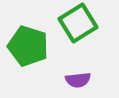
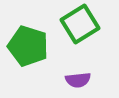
green square: moved 2 px right, 1 px down
